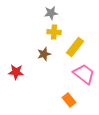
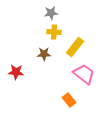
brown star: rotated 16 degrees clockwise
